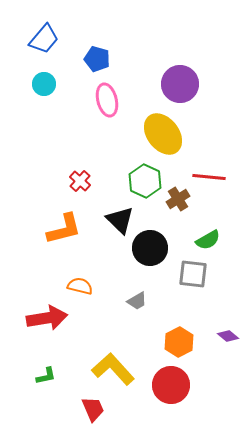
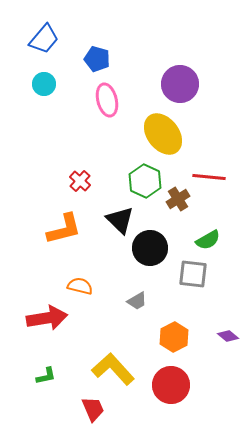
orange hexagon: moved 5 px left, 5 px up
